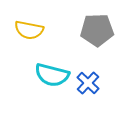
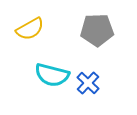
yellow semicircle: moved 1 px right, 1 px up; rotated 40 degrees counterclockwise
